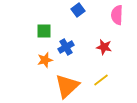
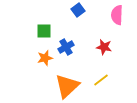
orange star: moved 2 px up
